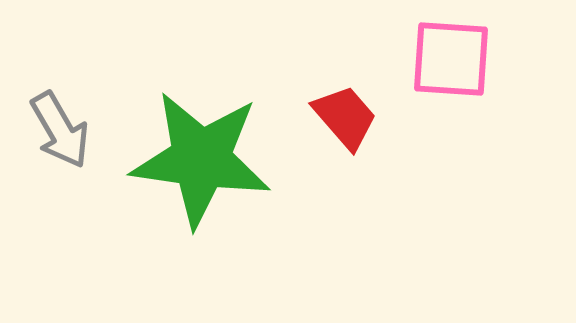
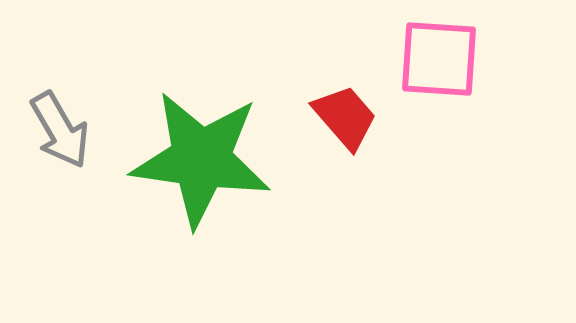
pink square: moved 12 px left
